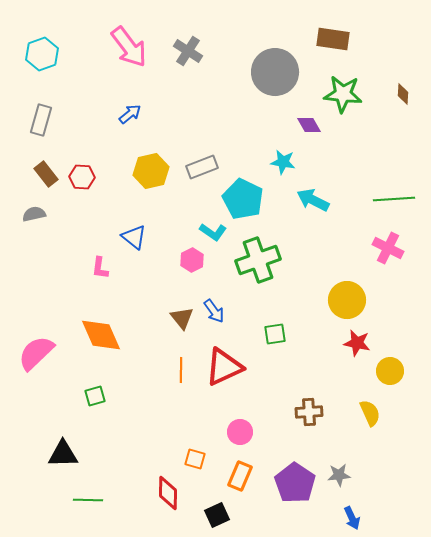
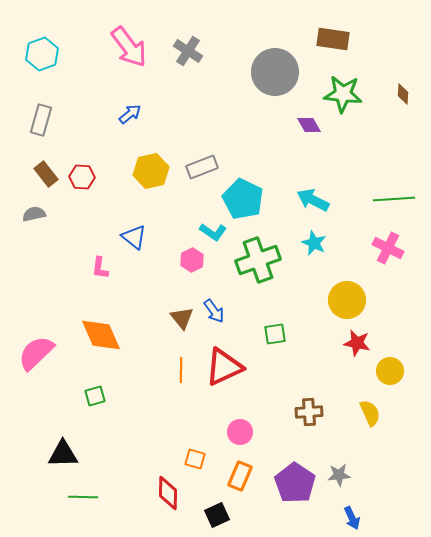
cyan star at (283, 162): moved 31 px right, 81 px down; rotated 15 degrees clockwise
green line at (88, 500): moved 5 px left, 3 px up
